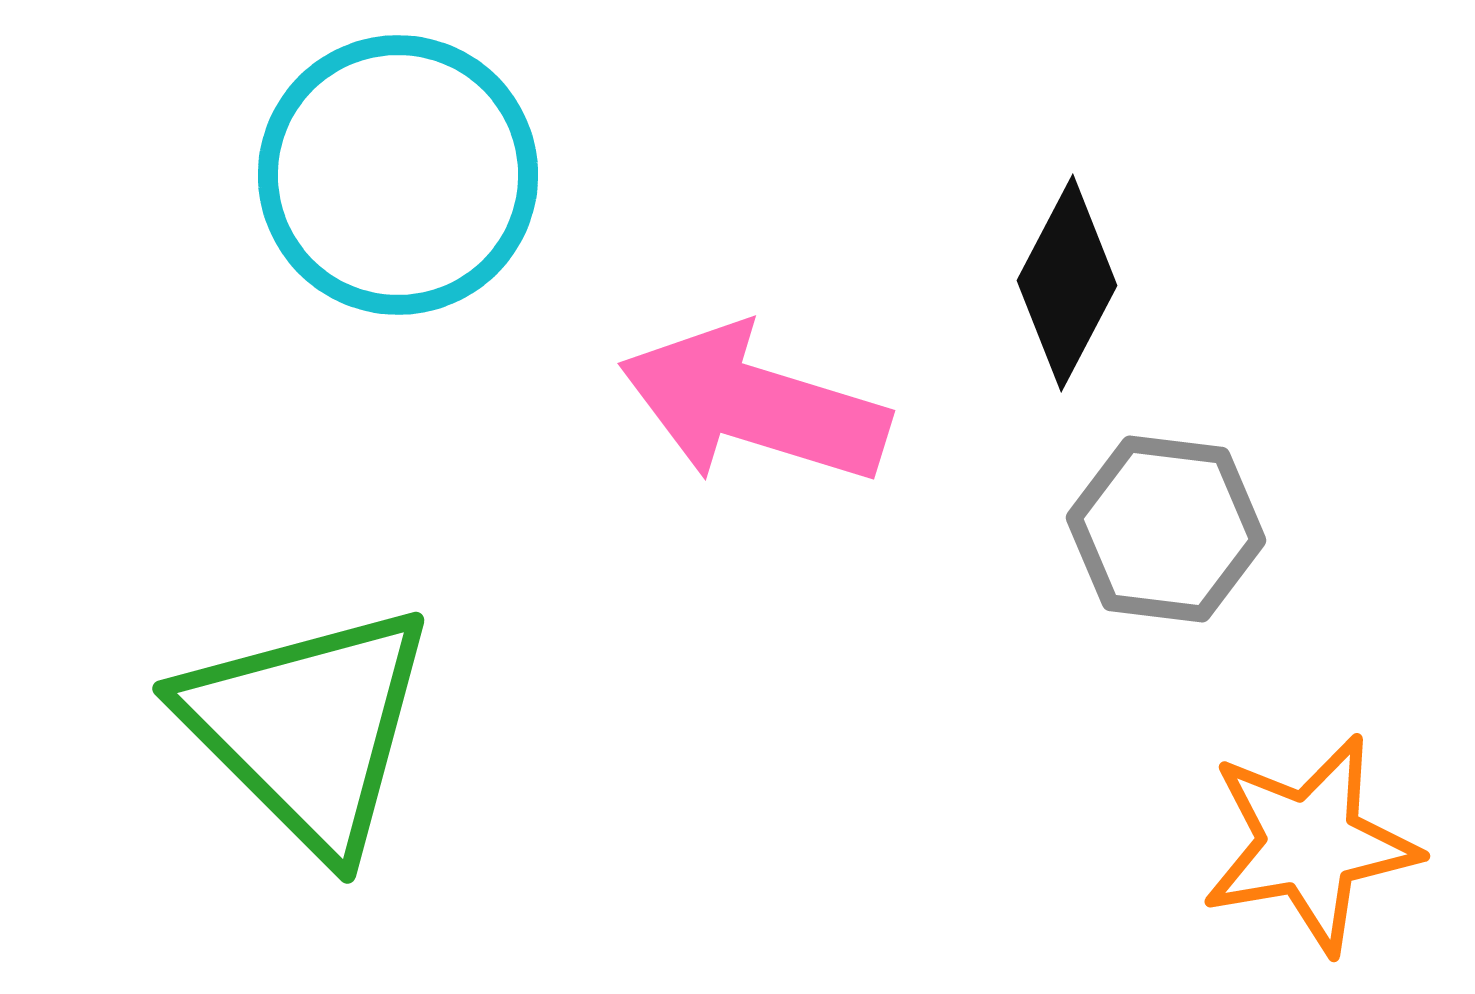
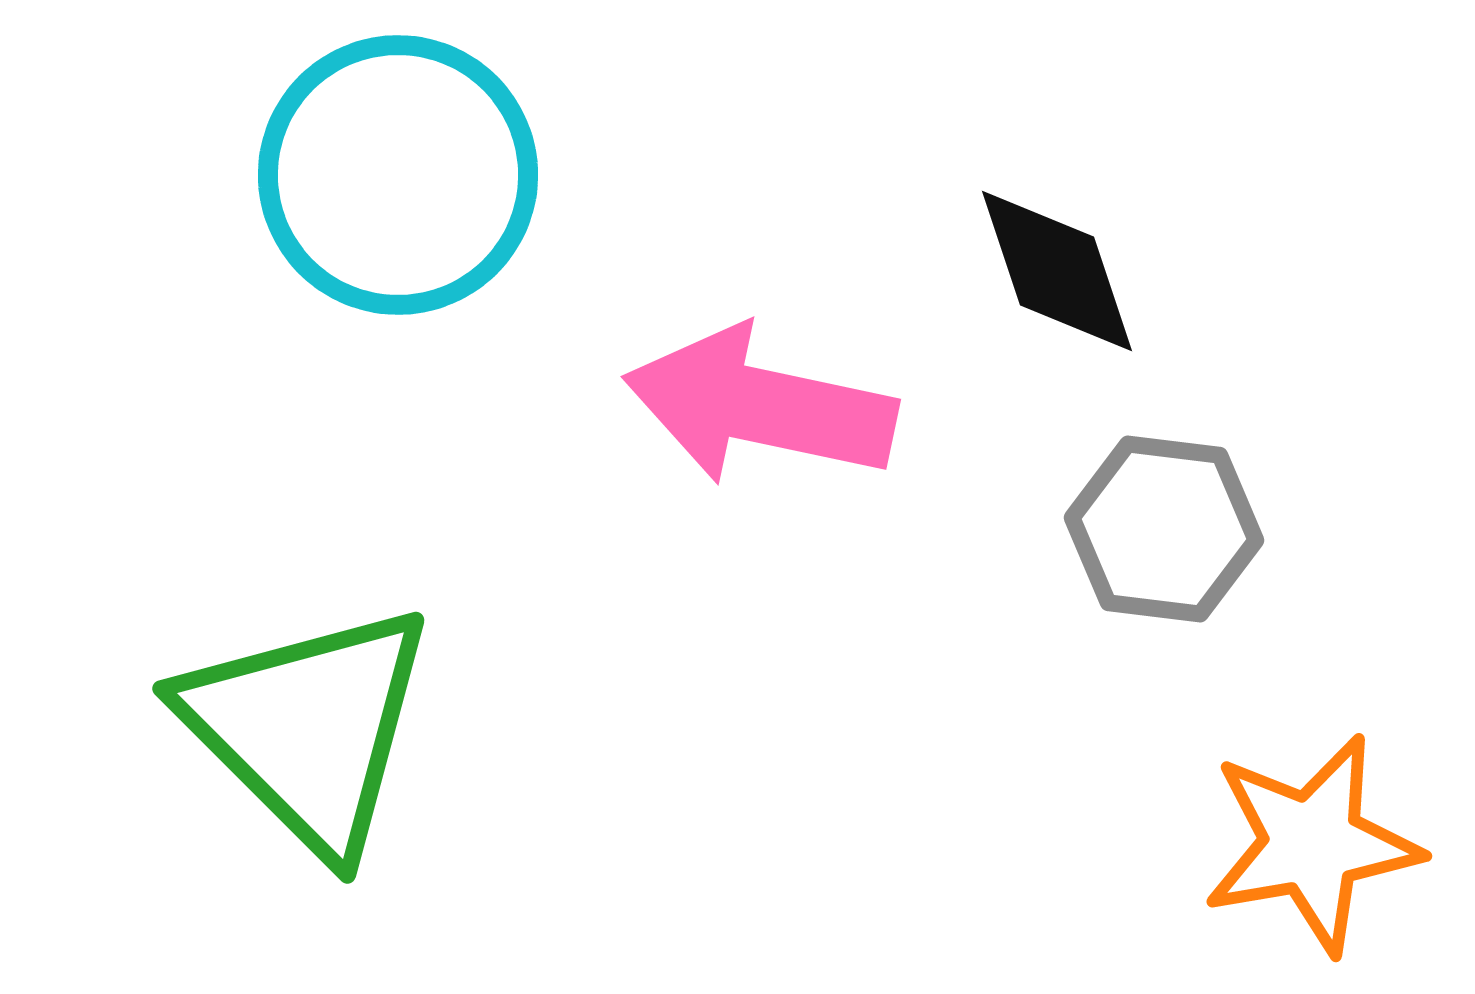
black diamond: moved 10 px left, 12 px up; rotated 46 degrees counterclockwise
pink arrow: moved 6 px right, 1 px down; rotated 5 degrees counterclockwise
gray hexagon: moved 2 px left
orange star: moved 2 px right
